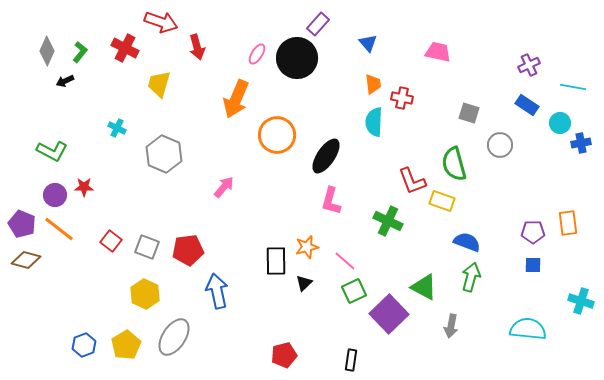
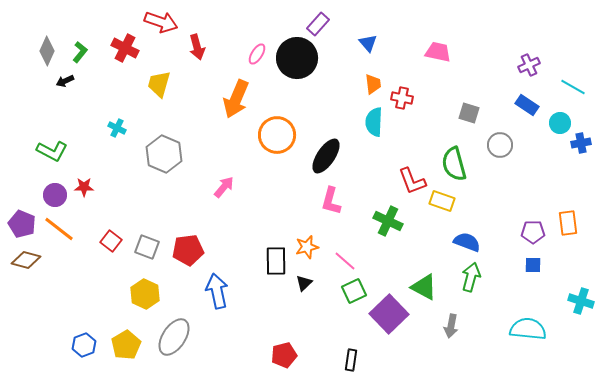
cyan line at (573, 87): rotated 20 degrees clockwise
